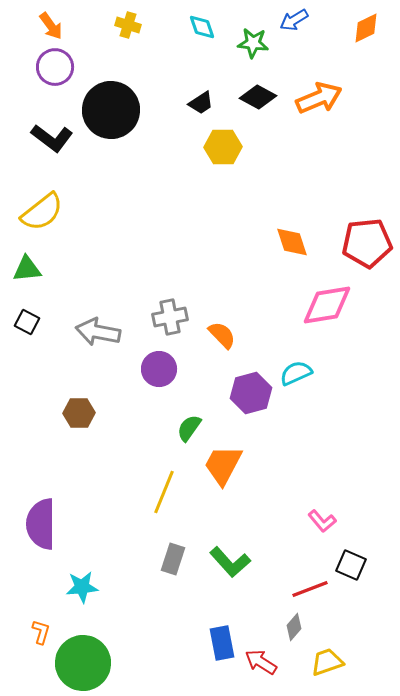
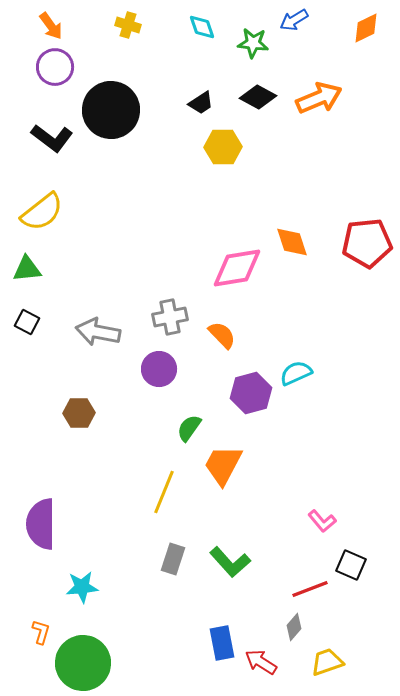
pink diamond at (327, 305): moved 90 px left, 37 px up
